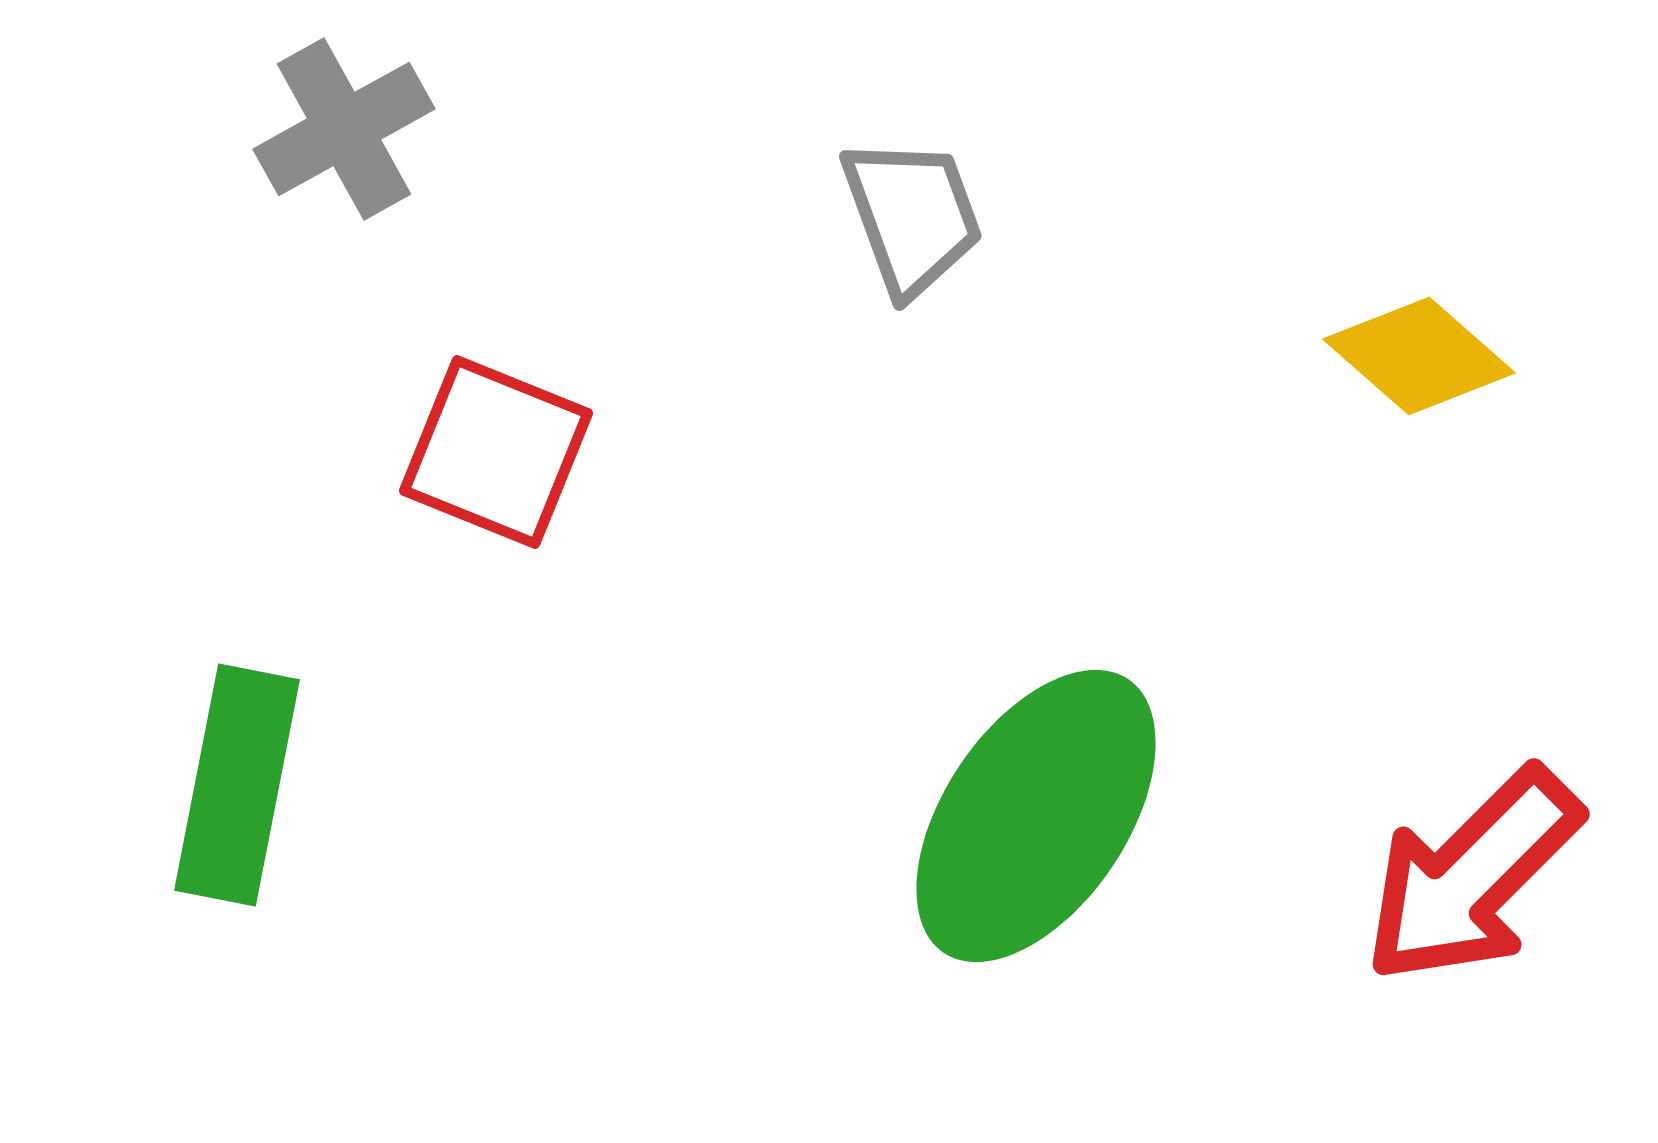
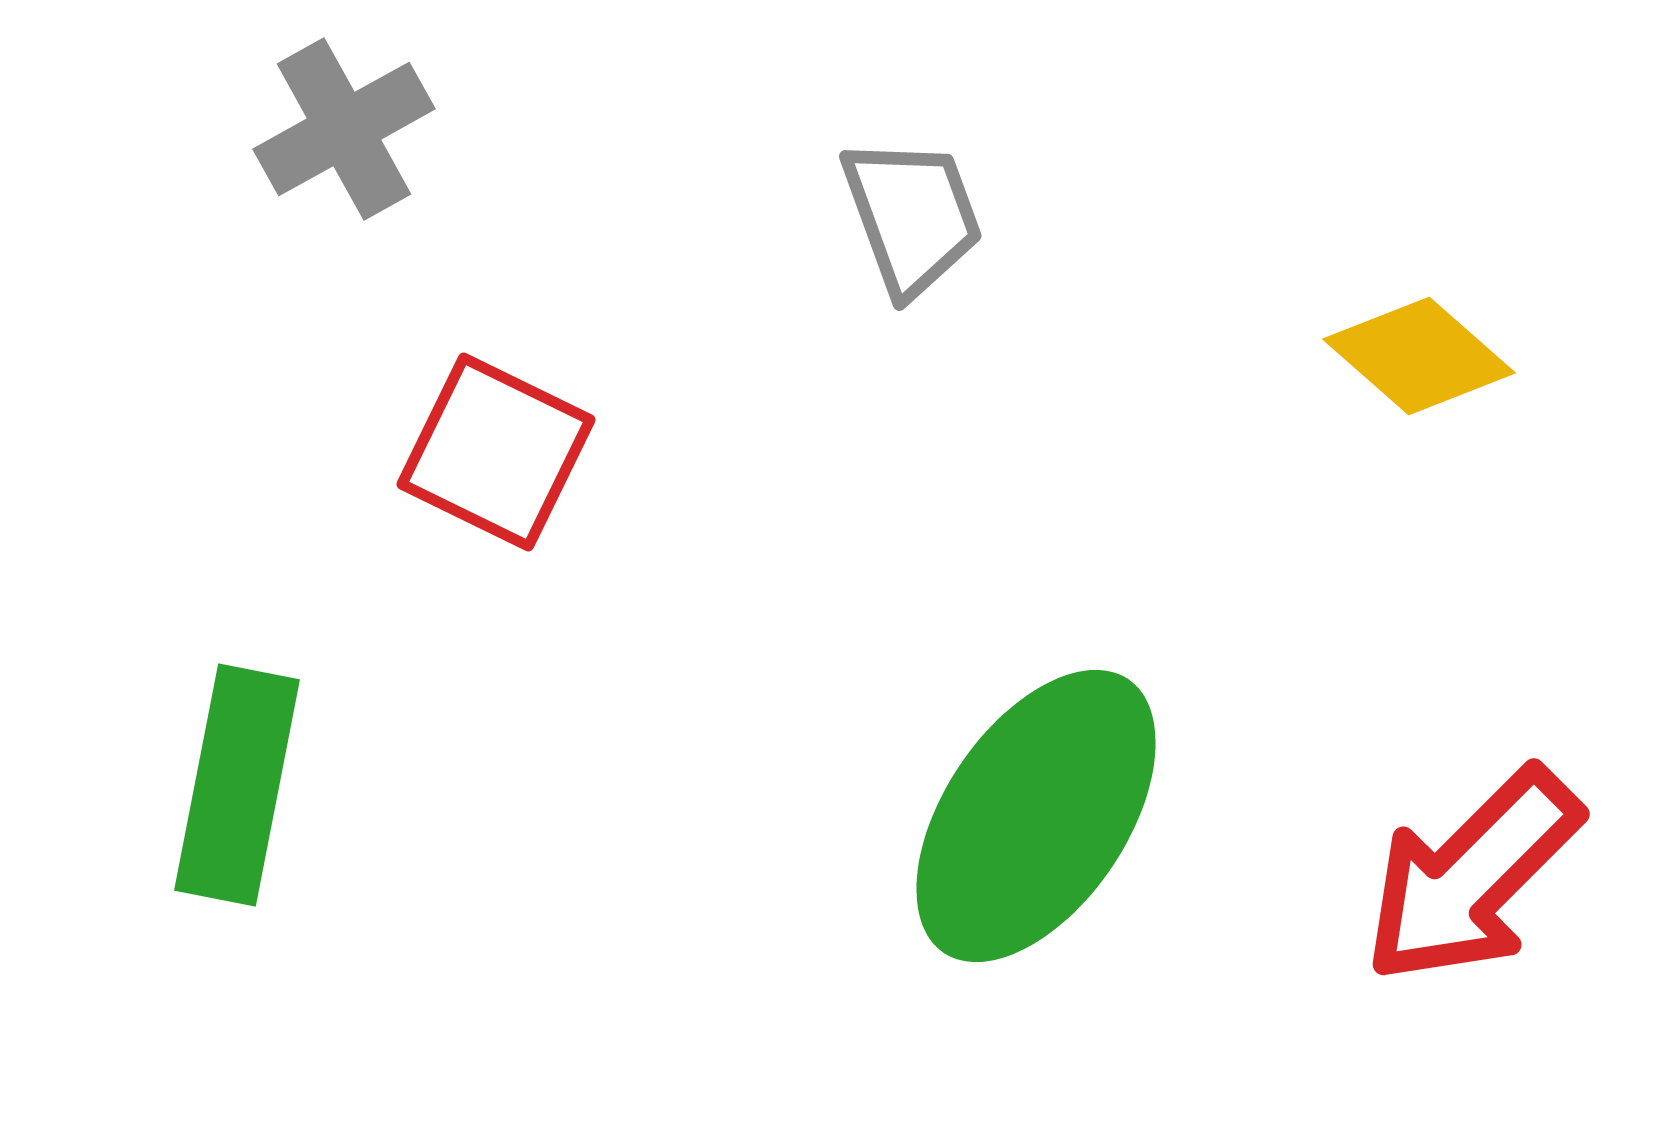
red square: rotated 4 degrees clockwise
